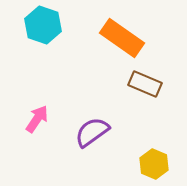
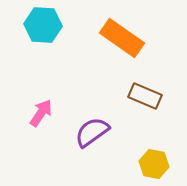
cyan hexagon: rotated 15 degrees counterclockwise
brown rectangle: moved 12 px down
pink arrow: moved 4 px right, 6 px up
yellow hexagon: rotated 12 degrees counterclockwise
